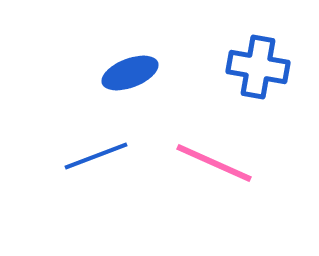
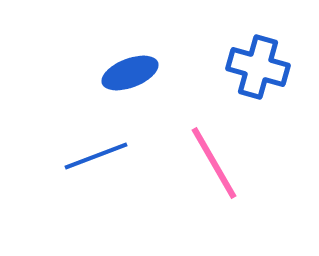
blue cross: rotated 6 degrees clockwise
pink line: rotated 36 degrees clockwise
